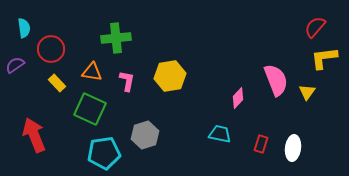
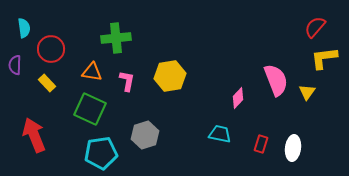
purple semicircle: rotated 54 degrees counterclockwise
yellow rectangle: moved 10 px left
cyan pentagon: moved 3 px left
